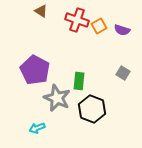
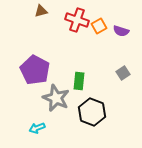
brown triangle: rotated 48 degrees counterclockwise
purple semicircle: moved 1 px left, 1 px down
gray square: rotated 24 degrees clockwise
gray star: moved 1 px left
black hexagon: moved 3 px down
